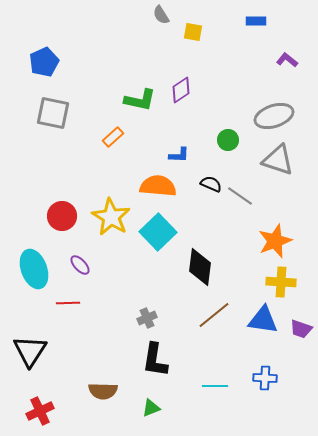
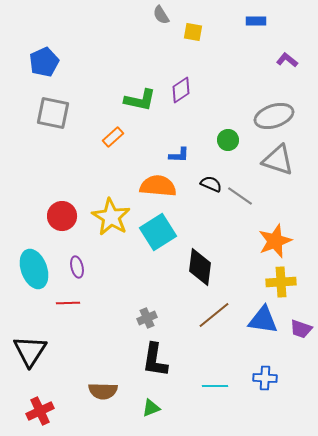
cyan square: rotated 12 degrees clockwise
purple ellipse: moved 3 px left, 2 px down; rotated 30 degrees clockwise
yellow cross: rotated 8 degrees counterclockwise
